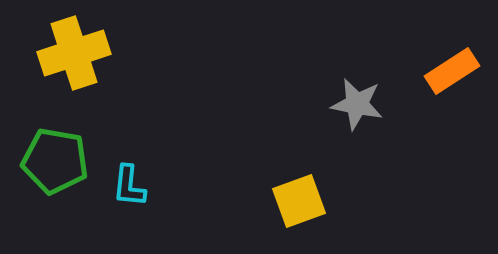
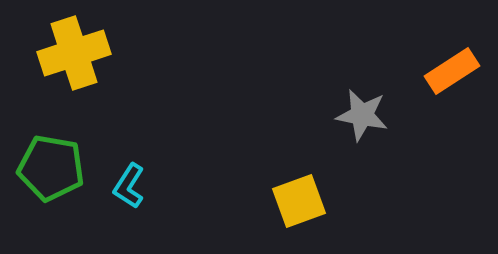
gray star: moved 5 px right, 11 px down
green pentagon: moved 4 px left, 7 px down
cyan L-shape: rotated 27 degrees clockwise
